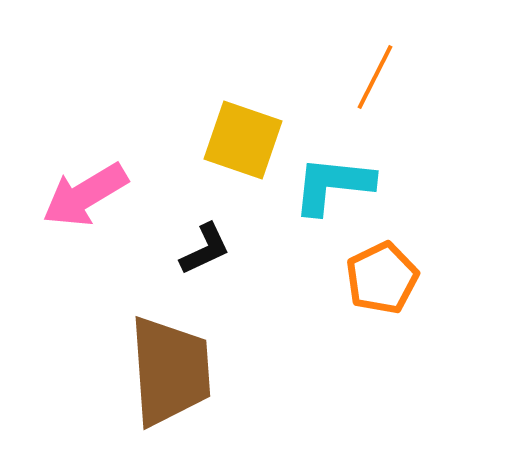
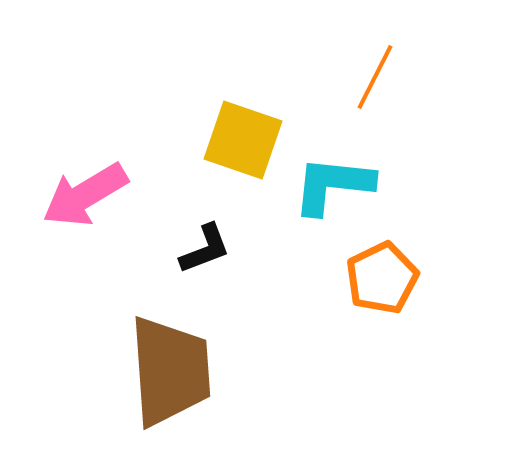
black L-shape: rotated 4 degrees clockwise
